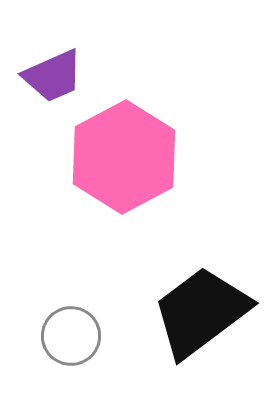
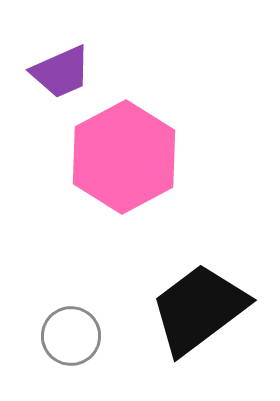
purple trapezoid: moved 8 px right, 4 px up
black trapezoid: moved 2 px left, 3 px up
